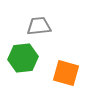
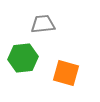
gray trapezoid: moved 4 px right, 2 px up
